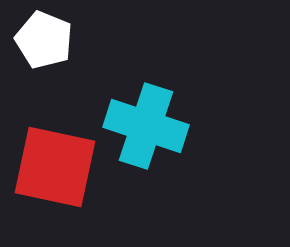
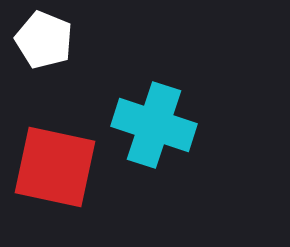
cyan cross: moved 8 px right, 1 px up
